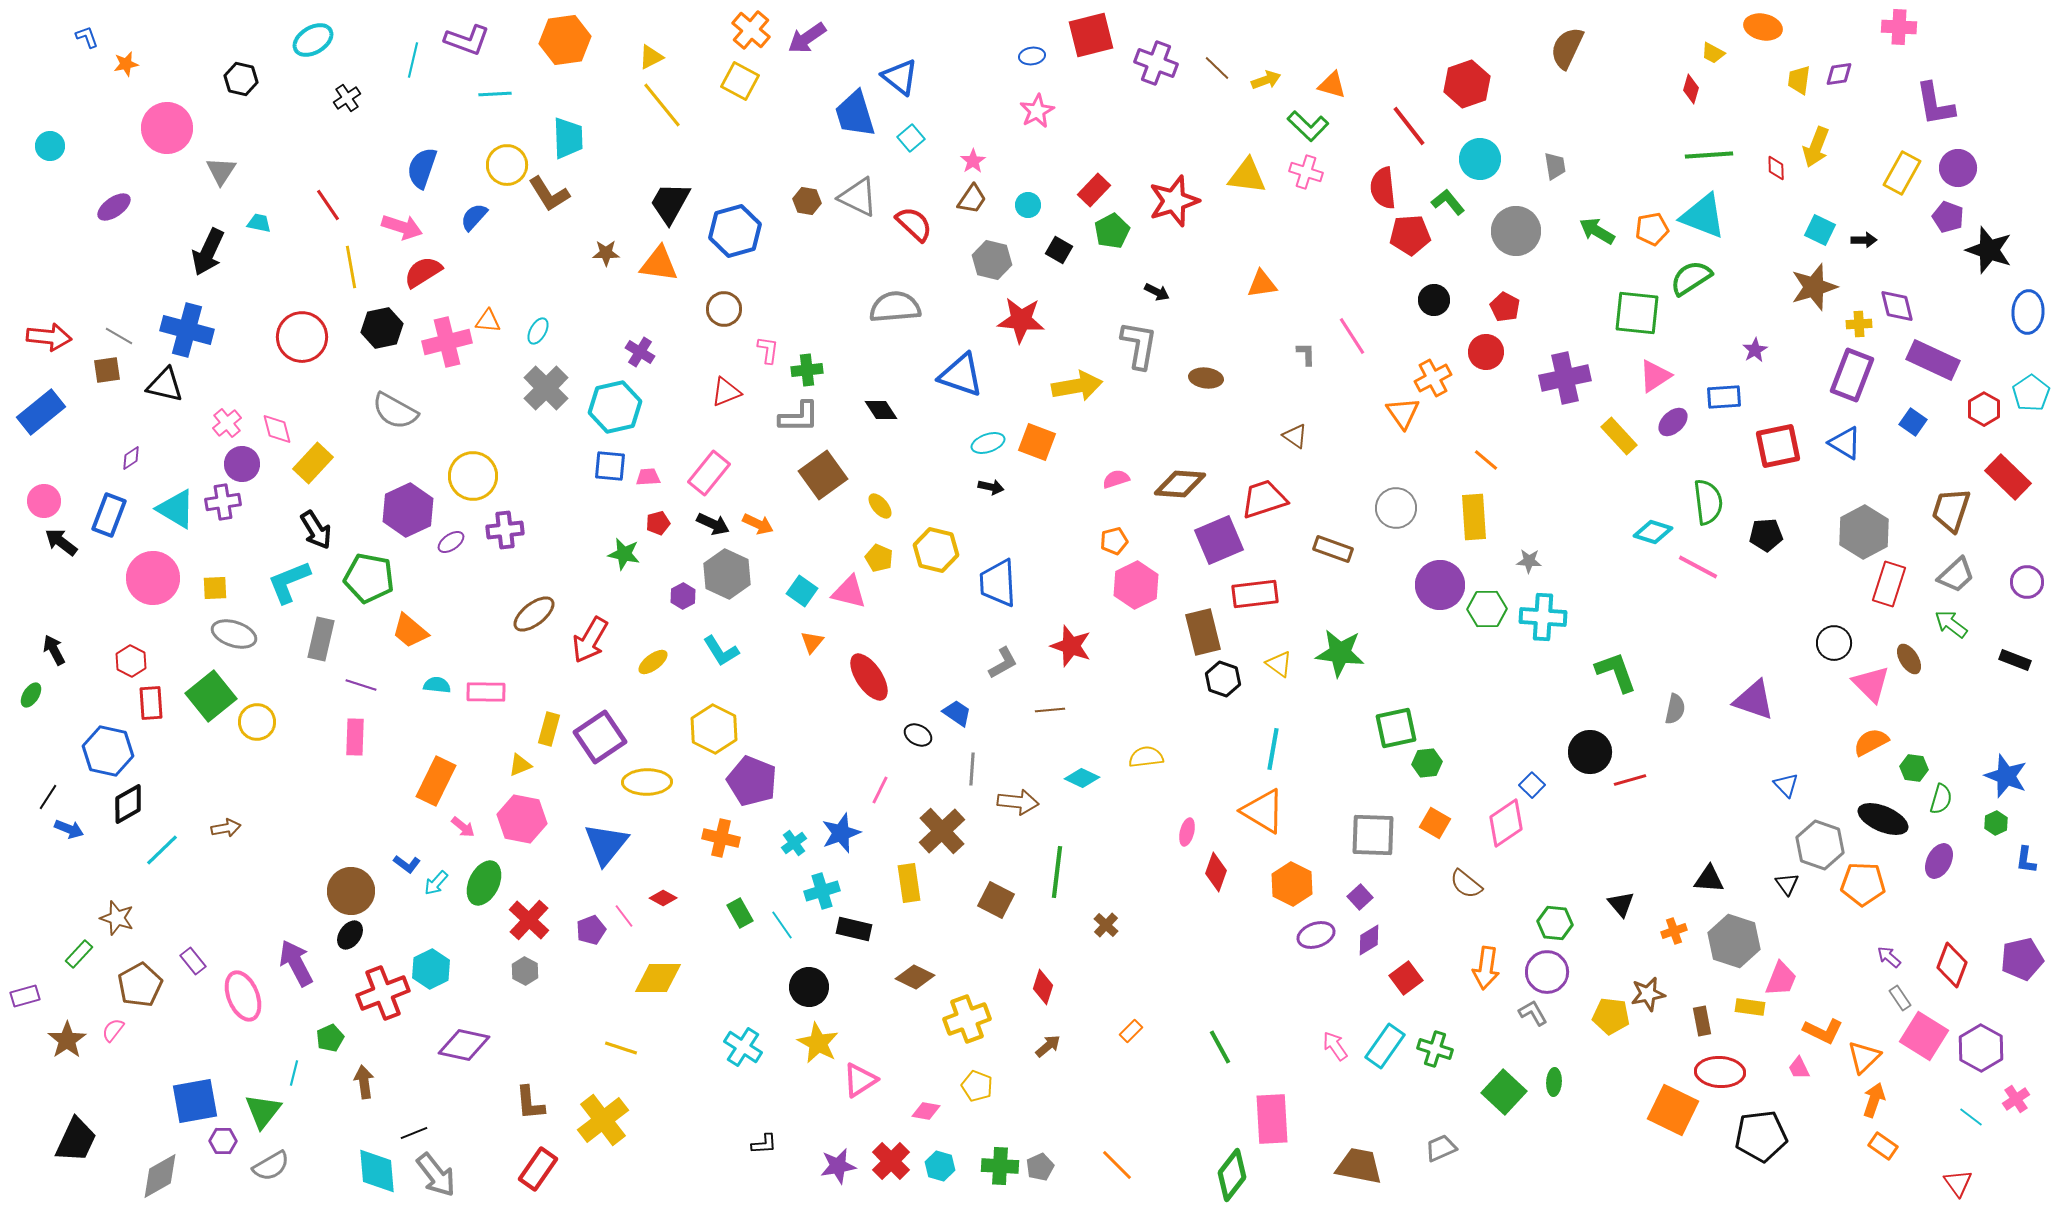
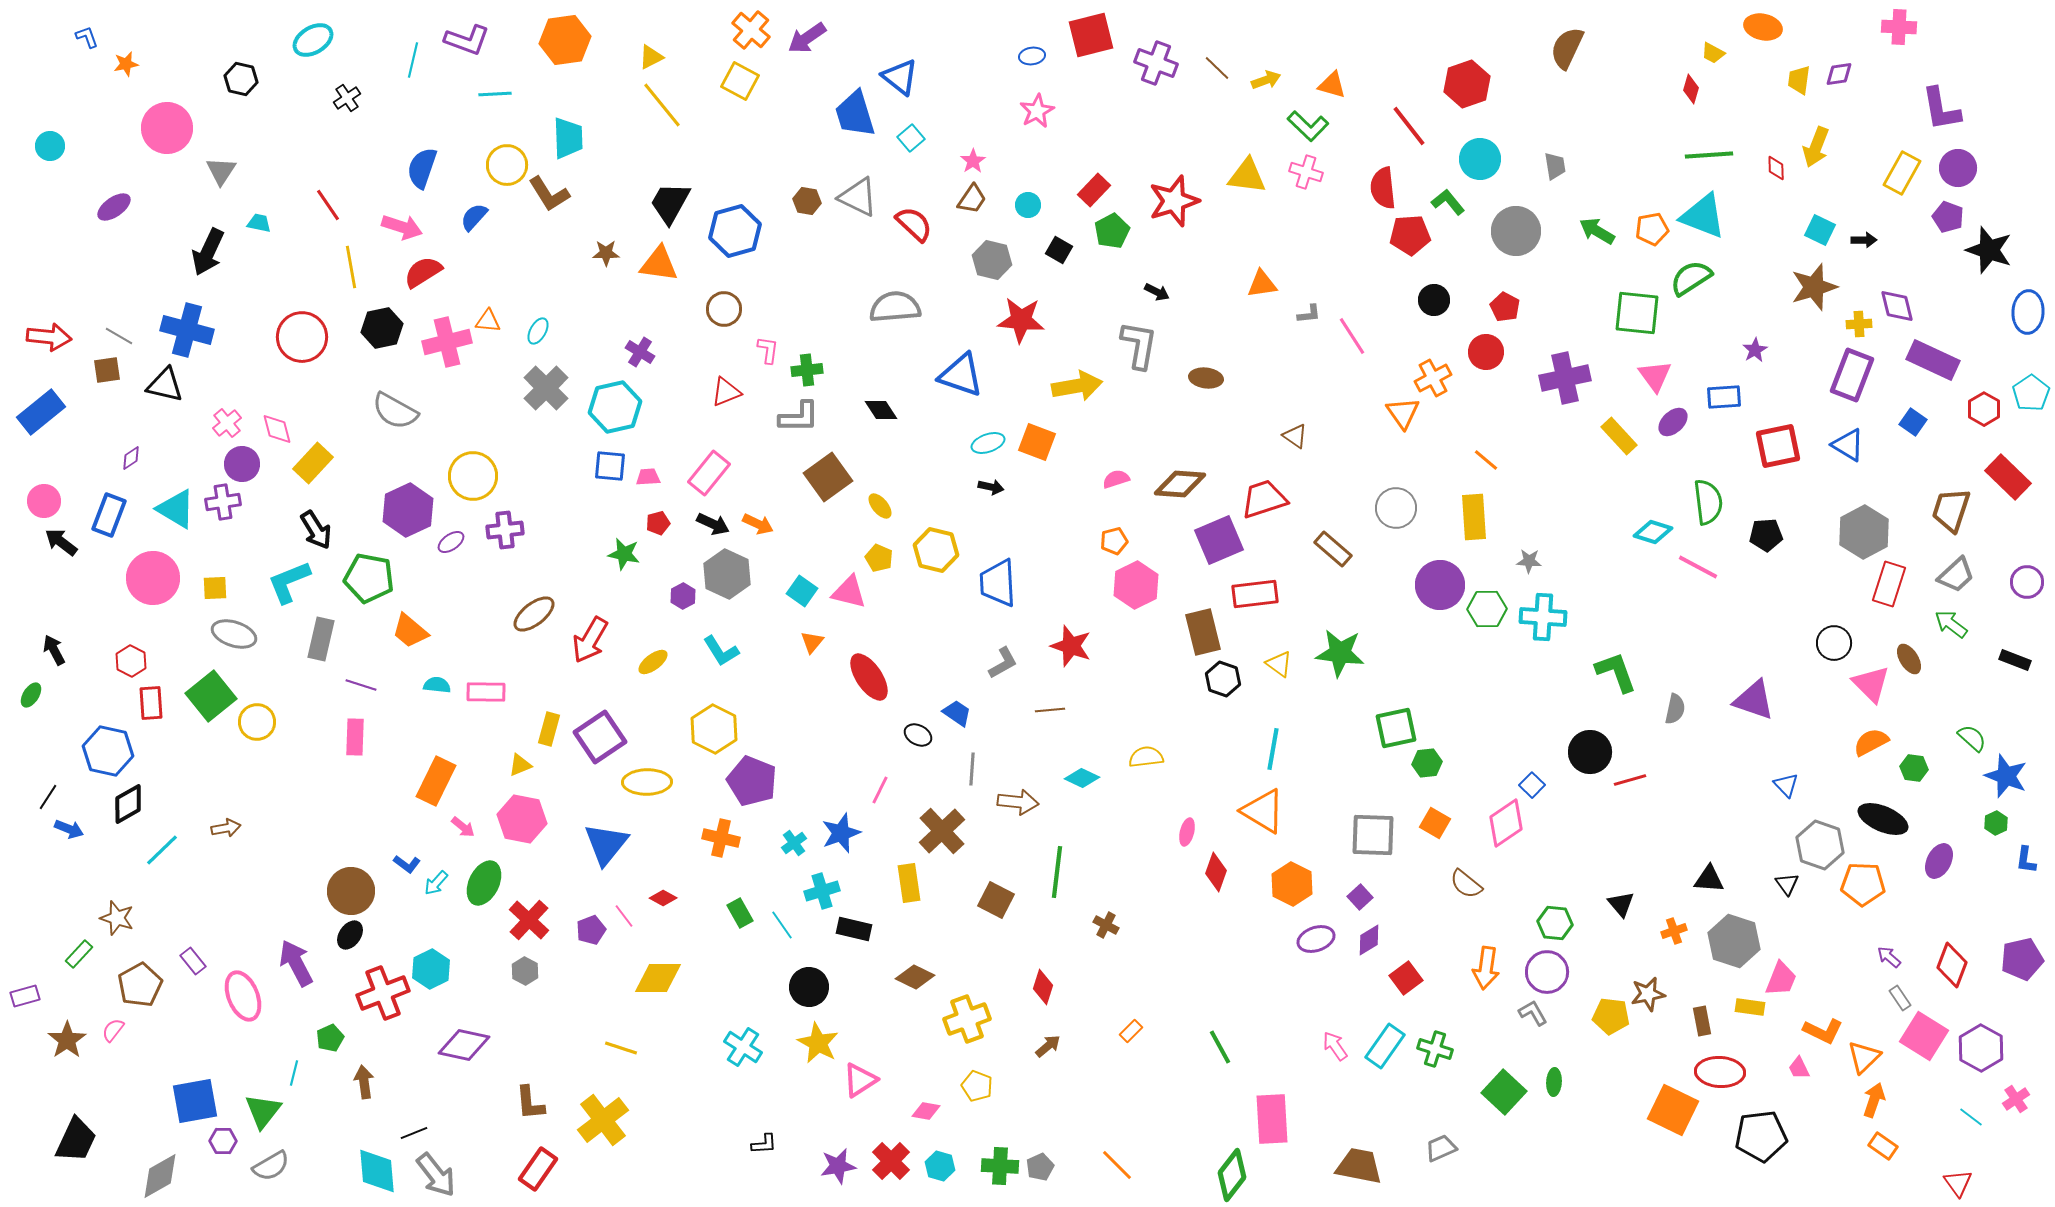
purple L-shape at (1935, 104): moved 6 px right, 5 px down
gray L-shape at (1306, 354): moved 3 px right, 40 px up; rotated 85 degrees clockwise
pink triangle at (1655, 376): rotated 33 degrees counterclockwise
blue triangle at (1845, 443): moved 3 px right, 2 px down
brown square at (823, 475): moved 5 px right, 2 px down
brown rectangle at (1333, 549): rotated 21 degrees clockwise
green semicircle at (1941, 799): moved 31 px right, 61 px up; rotated 64 degrees counterclockwise
brown cross at (1106, 925): rotated 15 degrees counterclockwise
purple ellipse at (1316, 935): moved 4 px down
